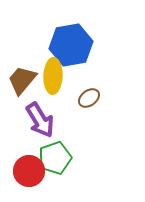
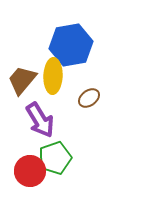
red circle: moved 1 px right
